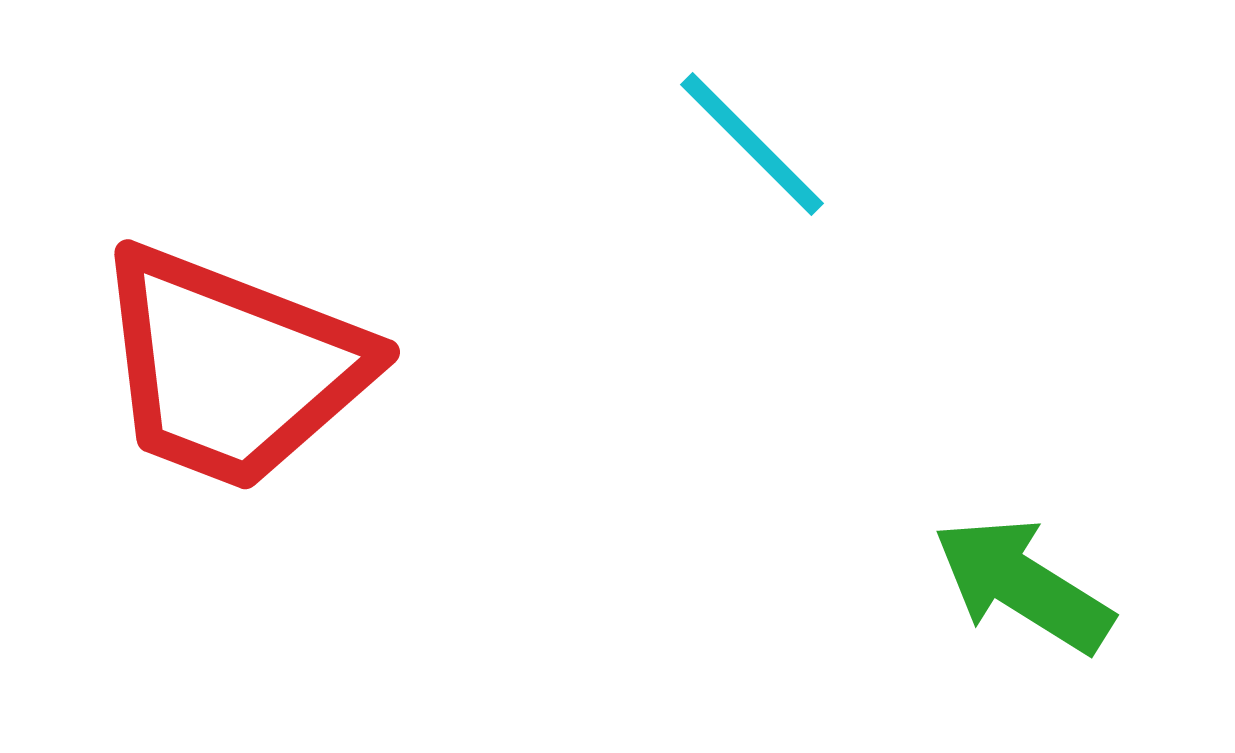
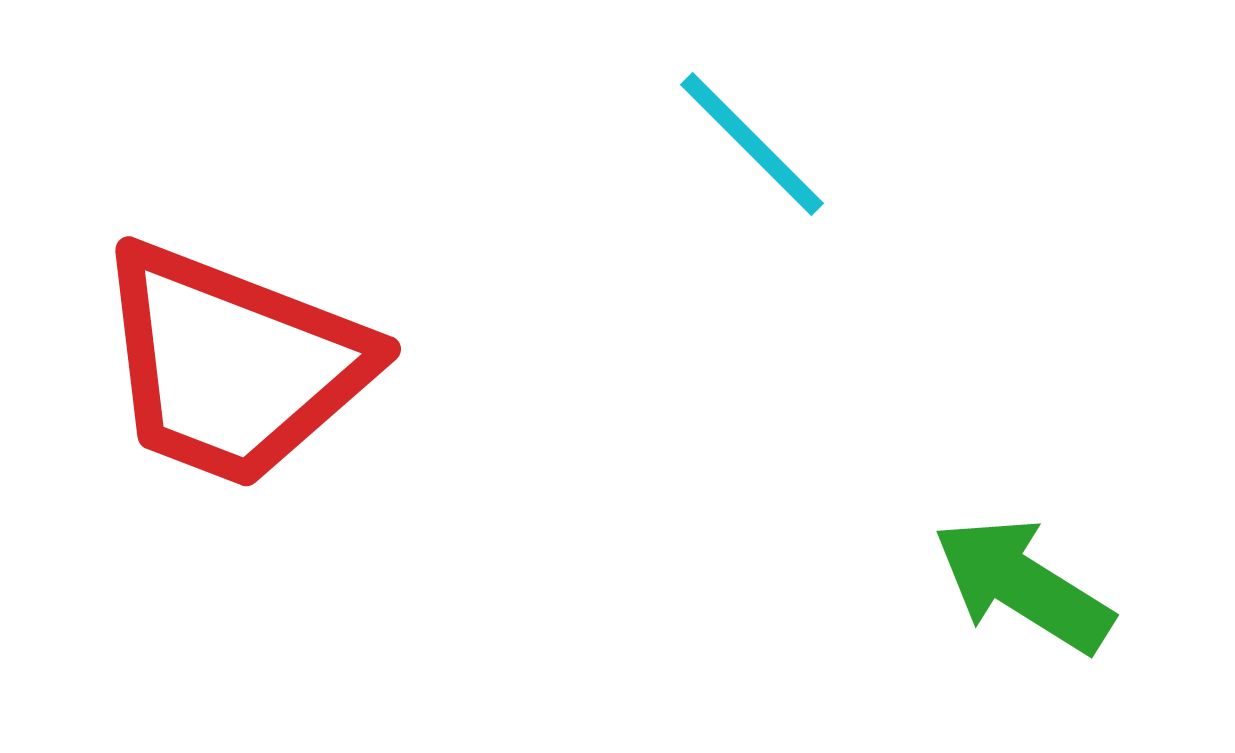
red trapezoid: moved 1 px right, 3 px up
